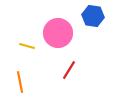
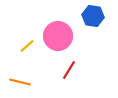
pink circle: moved 3 px down
yellow line: rotated 56 degrees counterclockwise
orange line: rotated 65 degrees counterclockwise
